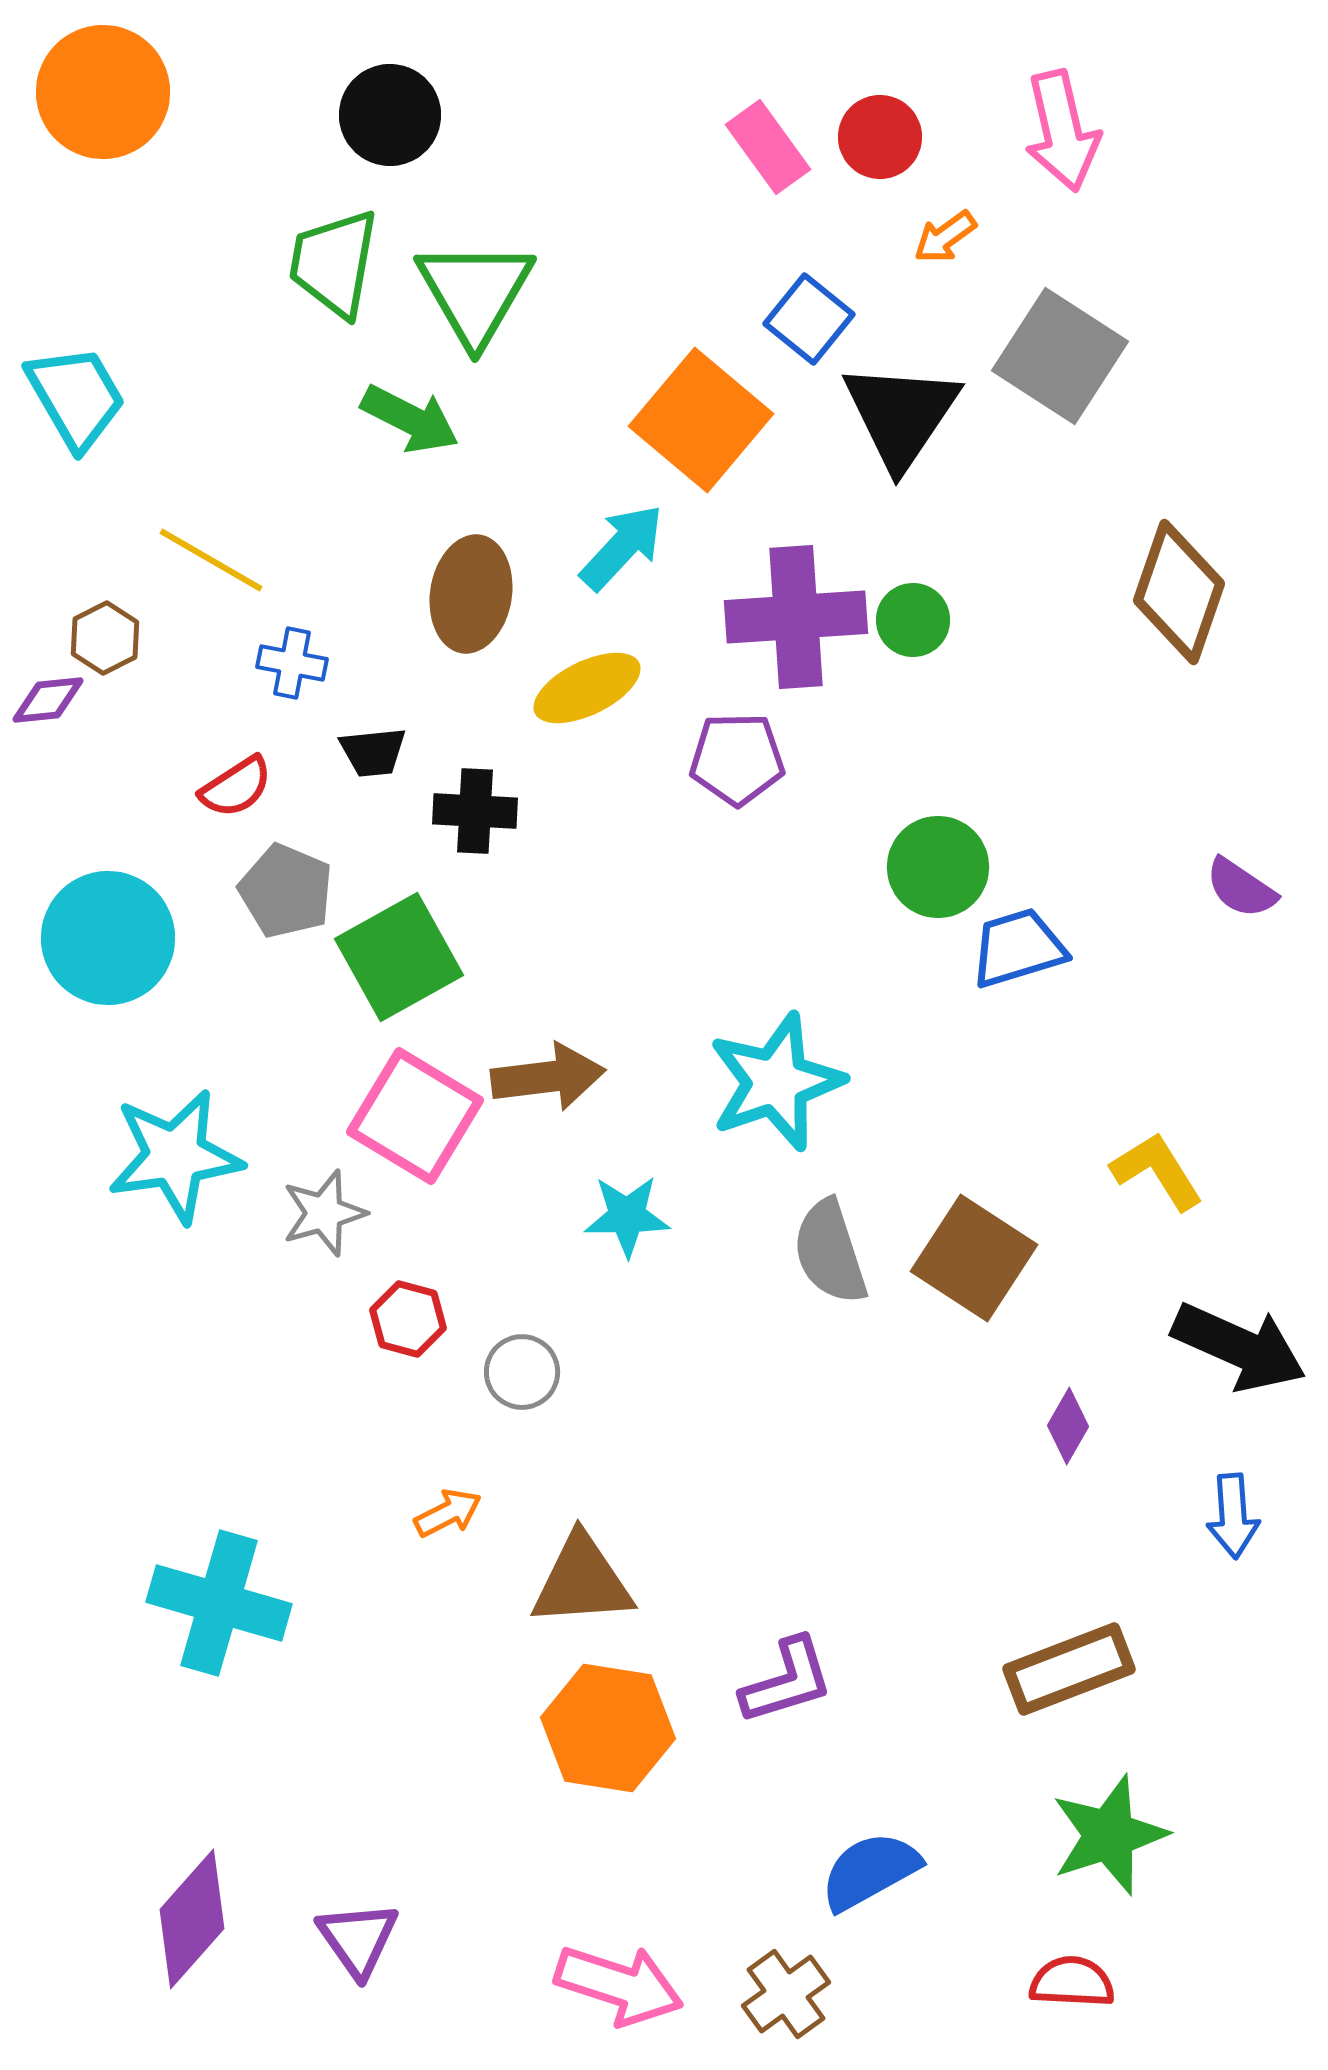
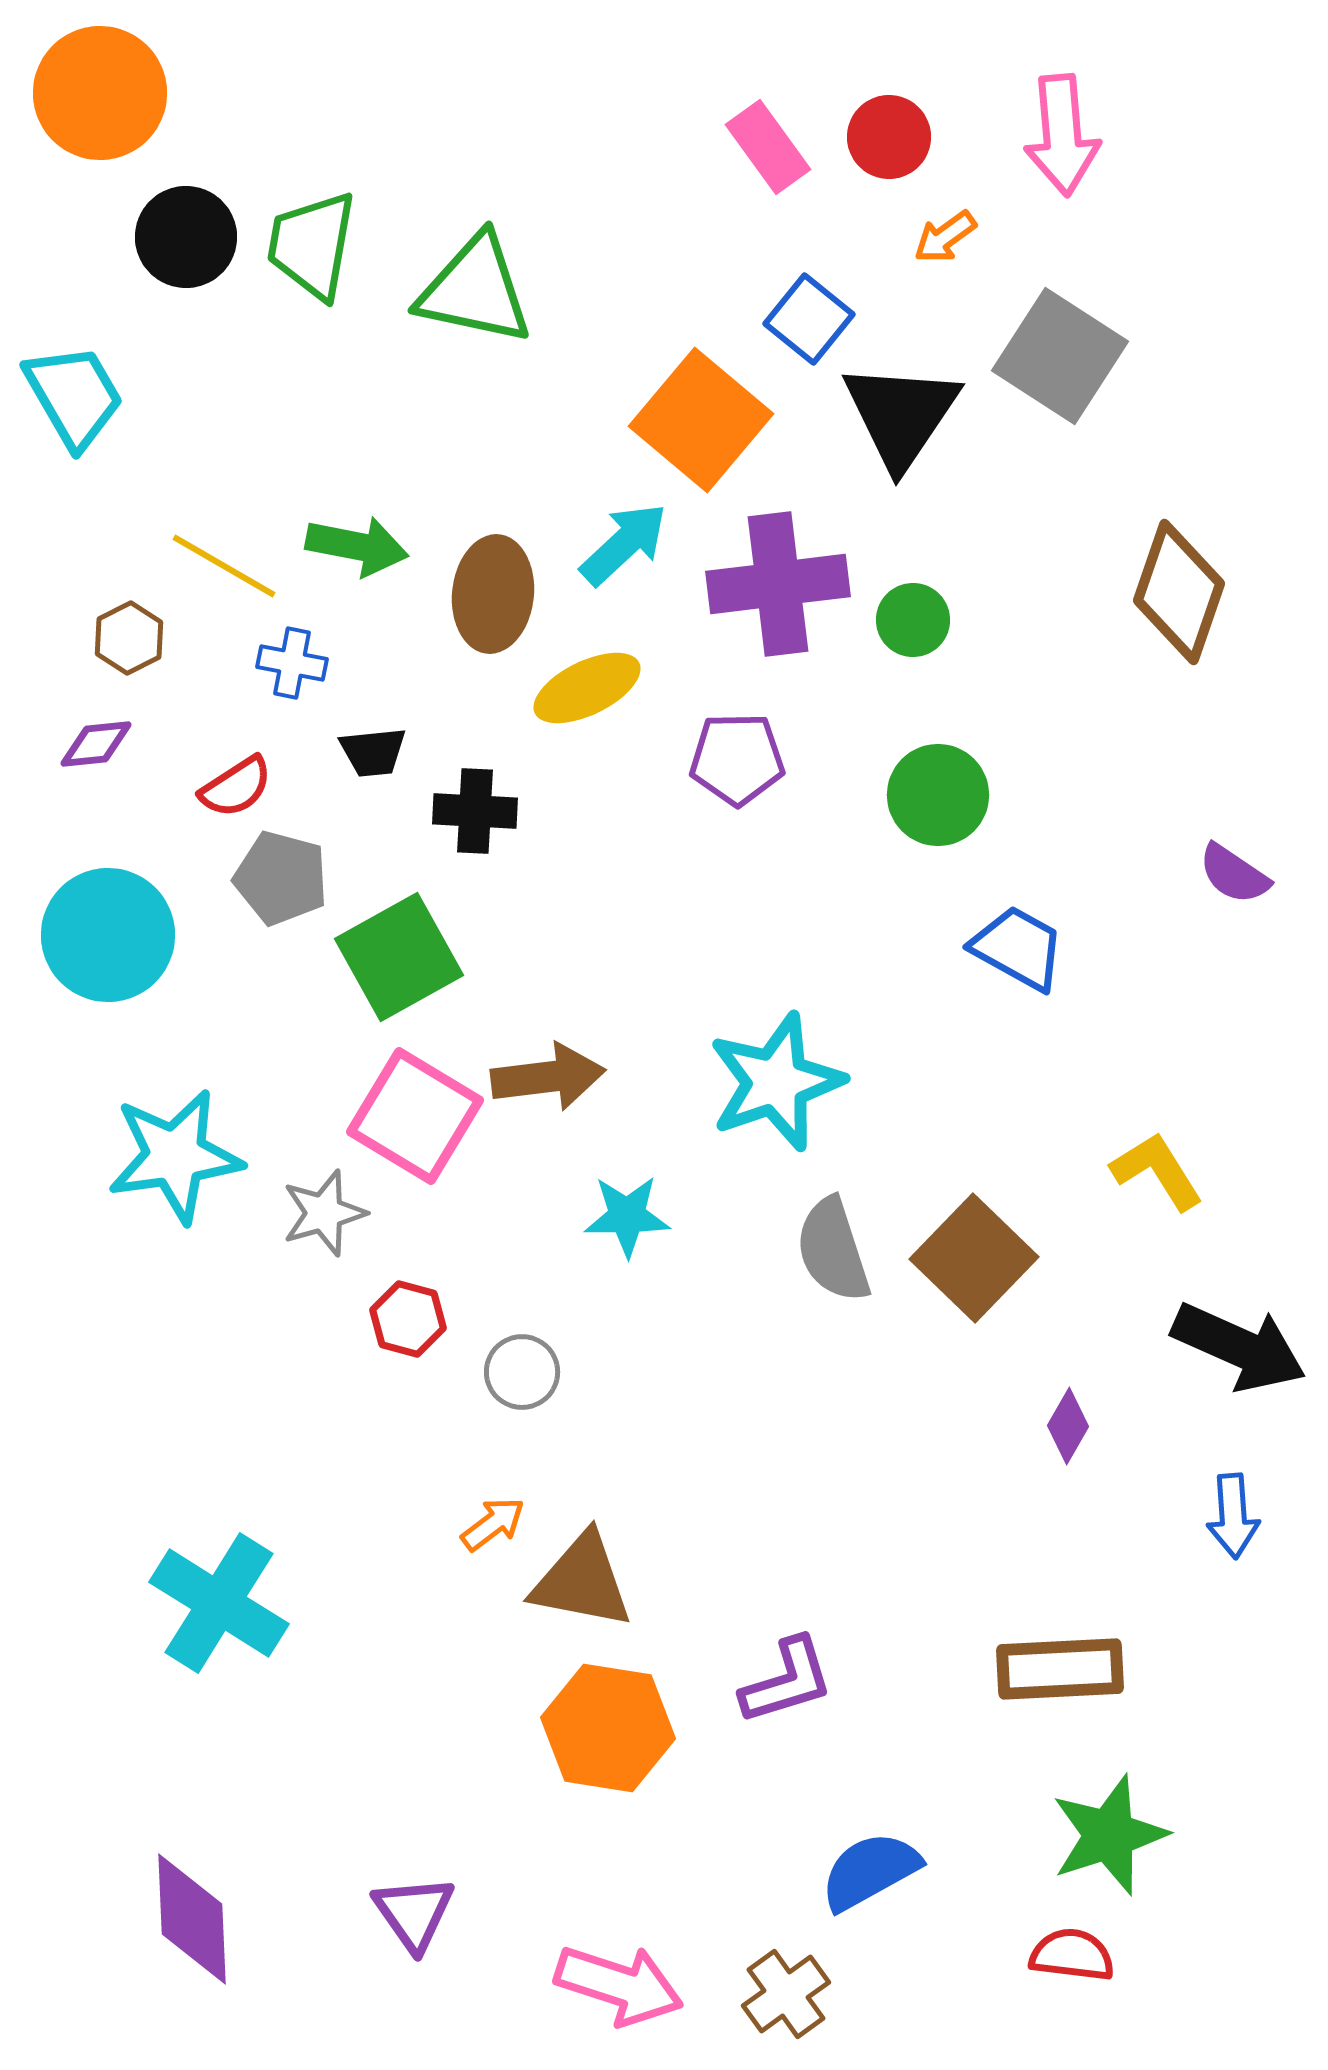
orange circle at (103, 92): moved 3 px left, 1 px down
black circle at (390, 115): moved 204 px left, 122 px down
pink arrow at (1062, 131): moved 4 px down; rotated 8 degrees clockwise
red circle at (880, 137): moved 9 px right
green trapezoid at (334, 263): moved 22 px left, 18 px up
green triangle at (475, 292): moved 2 px up; rotated 48 degrees counterclockwise
cyan trapezoid at (76, 397): moved 2 px left, 1 px up
green arrow at (410, 419): moved 53 px left, 127 px down; rotated 16 degrees counterclockwise
cyan arrow at (622, 547): moved 2 px right, 3 px up; rotated 4 degrees clockwise
yellow line at (211, 560): moved 13 px right, 6 px down
brown ellipse at (471, 594): moved 22 px right; rotated 3 degrees counterclockwise
purple cross at (796, 617): moved 18 px left, 33 px up; rotated 3 degrees counterclockwise
brown hexagon at (105, 638): moved 24 px right
purple diamond at (48, 700): moved 48 px right, 44 px down
green circle at (938, 867): moved 72 px up
purple semicircle at (1241, 888): moved 7 px left, 14 px up
gray pentagon at (286, 891): moved 5 px left, 13 px up; rotated 8 degrees counterclockwise
cyan circle at (108, 938): moved 3 px up
blue trapezoid at (1018, 948): rotated 46 degrees clockwise
gray semicircle at (830, 1252): moved 3 px right, 2 px up
brown square at (974, 1258): rotated 11 degrees clockwise
orange arrow at (448, 1513): moved 45 px right, 11 px down; rotated 10 degrees counterclockwise
brown triangle at (582, 1581): rotated 15 degrees clockwise
cyan cross at (219, 1603): rotated 16 degrees clockwise
brown rectangle at (1069, 1669): moved 9 px left; rotated 18 degrees clockwise
purple diamond at (192, 1919): rotated 44 degrees counterclockwise
purple triangle at (358, 1939): moved 56 px right, 26 px up
red semicircle at (1072, 1982): moved 27 px up; rotated 4 degrees clockwise
